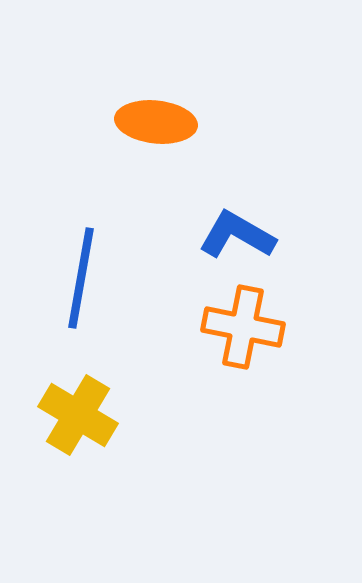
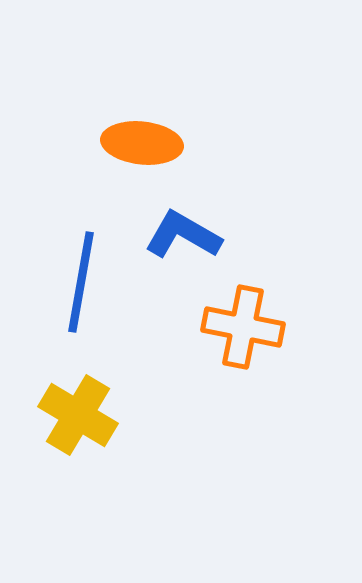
orange ellipse: moved 14 px left, 21 px down
blue L-shape: moved 54 px left
blue line: moved 4 px down
